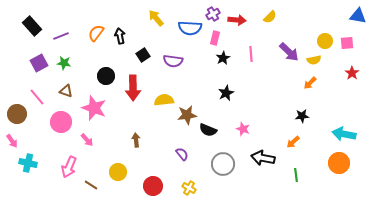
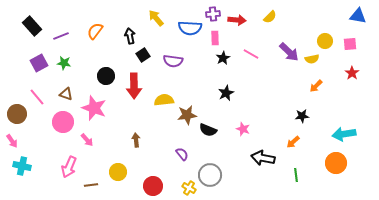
purple cross at (213, 14): rotated 24 degrees clockwise
orange semicircle at (96, 33): moved 1 px left, 2 px up
black arrow at (120, 36): moved 10 px right
pink rectangle at (215, 38): rotated 16 degrees counterclockwise
pink square at (347, 43): moved 3 px right, 1 px down
pink line at (251, 54): rotated 56 degrees counterclockwise
yellow semicircle at (314, 60): moved 2 px left, 1 px up
orange arrow at (310, 83): moved 6 px right, 3 px down
red arrow at (133, 88): moved 1 px right, 2 px up
brown triangle at (66, 91): moved 3 px down
pink circle at (61, 122): moved 2 px right
cyan arrow at (344, 134): rotated 20 degrees counterclockwise
cyan cross at (28, 163): moved 6 px left, 3 px down
orange circle at (339, 163): moved 3 px left
gray circle at (223, 164): moved 13 px left, 11 px down
brown line at (91, 185): rotated 40 degrees counterclockwise
